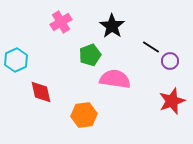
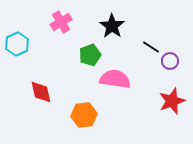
cyan hexagon: moved 1 px right, 16 px up
